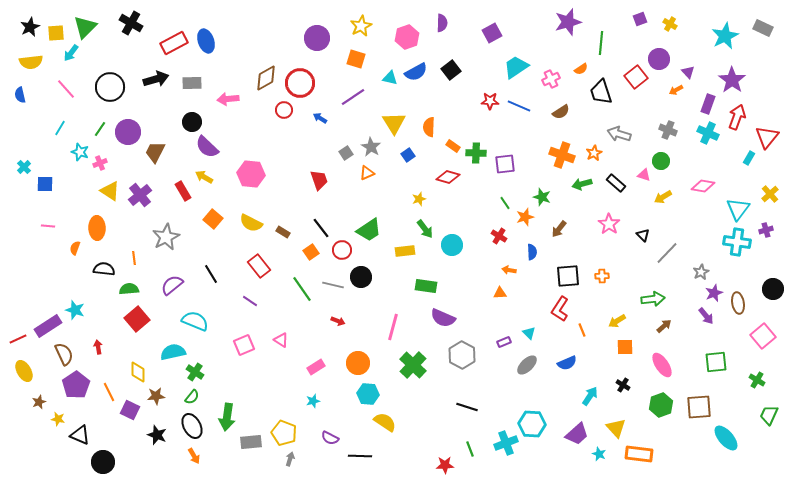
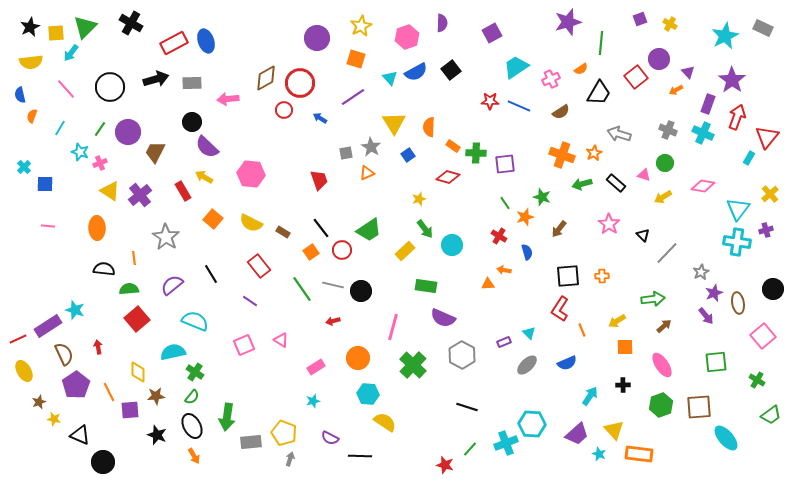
cyan triangle at (390, 78): rotated 35 degrees clockwise
black trapezoid at (601, 92): moved 2 px left, 1 px down; rotated 132 degrees counterclockwise
cyan cross at (708, 133): moved 5 px left
gray square at (346, 153): rotated 24 degrees clockwise
green circle at (661, 161): moved 4 px right, 2 px down
gray star at (166, 237): rotated 12 degrees counterclockwise
orange semicircle at (75, 248): moved 43 px left, 132 px up
yellow rectangle at (405, 251): rotated 36 degrees counterclockwise
blue semicircle at (532, 252): moved 5 px left; rotated 14 degrees counterclockwise
orange arrow at (509, 270): moved 5 px left
black circle at (361, 277): moved 14 px down
orange triangle at (500, 293): moved 12 px left, 9 px up
red arrow at (338, 321): moved 5 px left; rotated 144 degrees clockwise
orange circle at (358, 363): moved 5 px up
black cross at (623, 385): rotated 32 degrees counterclockwise
purple square at (130, 410): rotated 30 degrees counterclockwise
green trapezoid at (769, 415): moved 2 px right; rotated 150 degrees counterclockwise
yellow star at (58, 419): moved 4 px left
yellow triangle at (616, 428): moved 2 px left, 2 px down
green line at (470, 449): rotated 63 degrees clockwise
red star at (445, 465): rotated 18 degrees clockwise
